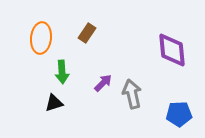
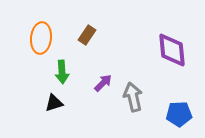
brown rectangle: moved 2 px down
gray arrow: moved 1 px right, 3 px down
